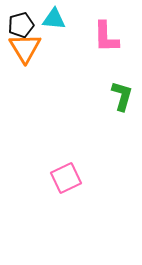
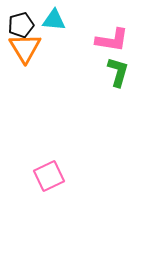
cyan triangle: moved 1 px down
pink L-shape: moved 6 px right, 3 px down; rotated 80 degrees counterclockwise
green L-shape: moved 4 px left, 24 px up
pink square: moved 17 px left, 2 px up
